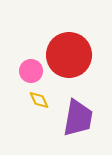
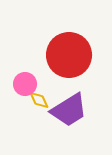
pink circle: moved 6 px left, 13 px down
purple trapezoid: moved 9 px left, 8 px up; rotated 48 degrees clockwise
